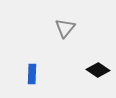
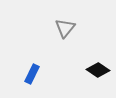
blue rectangle: rotated 24 degrees clockwise
